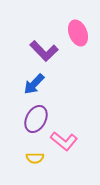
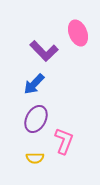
pink L-shape: rotated 108 degrees counterclockwise
